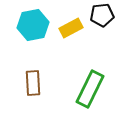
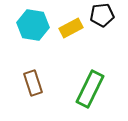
cyan hexagon: rotated 20 degrees clockwise
brown rectangle: rotated 15 degrees counterclockwise
